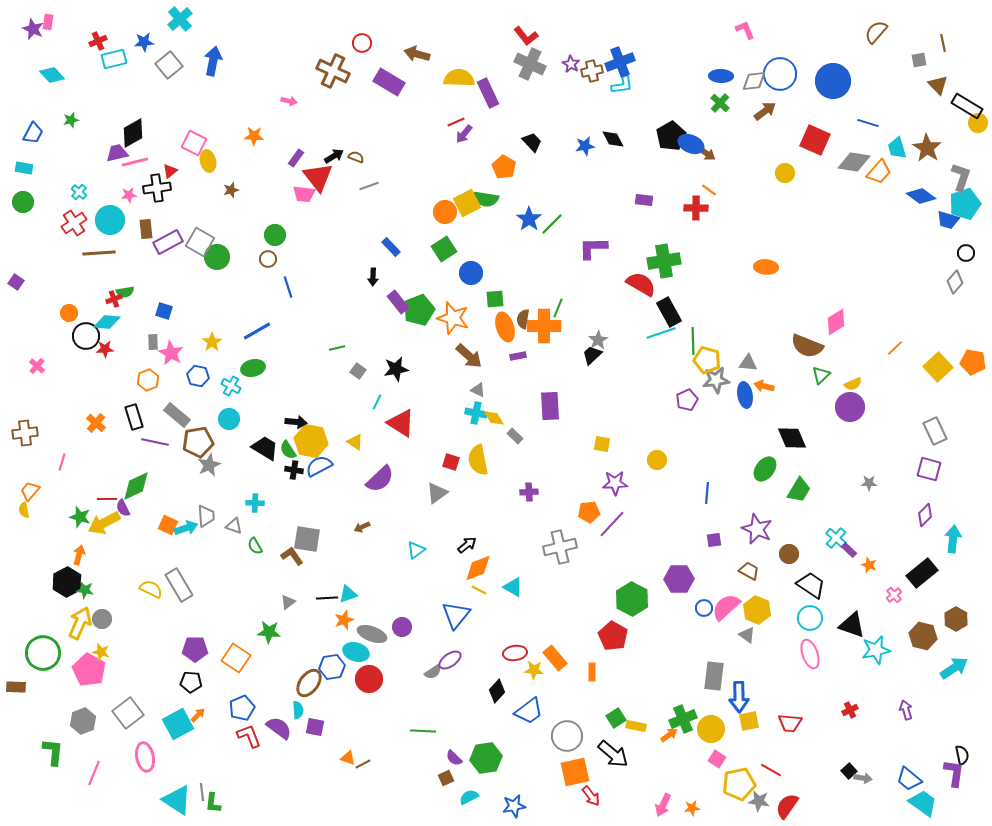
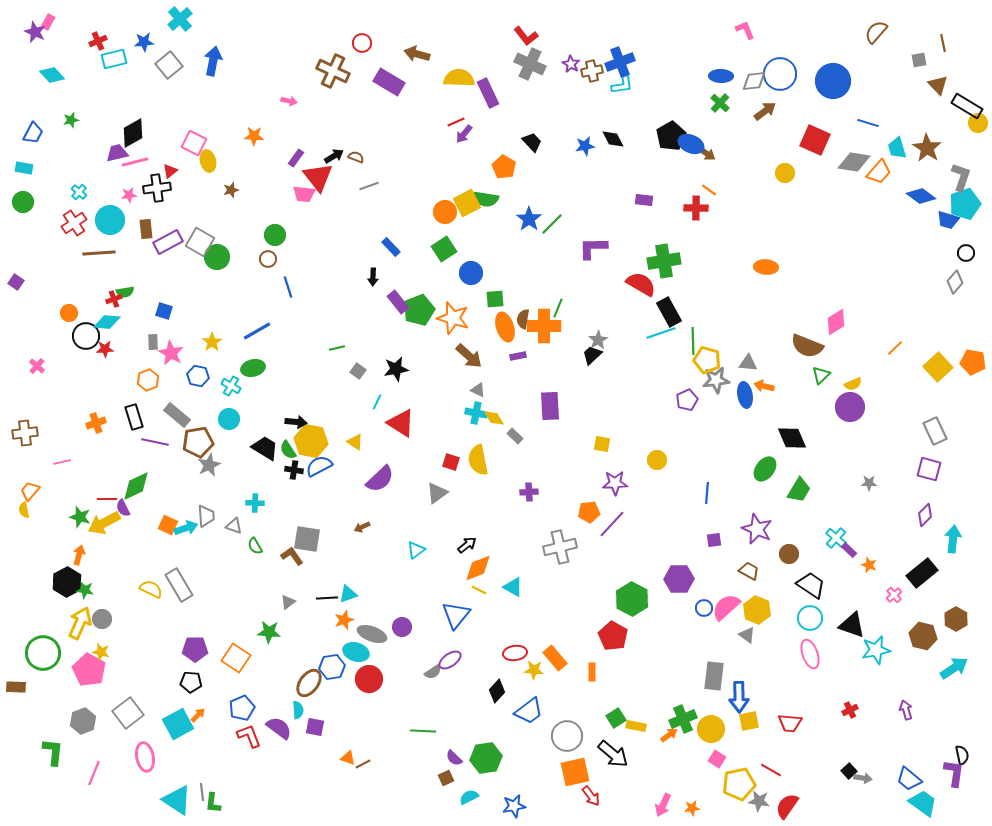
pink rectangle at (48, 22): rotated 21 degrees clockwise
purple star at (33, 29): moved 2 px right, 3 px down
orange cross at (96, 423): rotated 30 degrees clockwise
pink line at (62, 462): rotated 60 degrees clockwise
